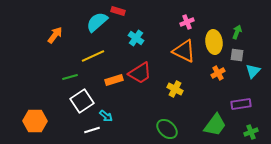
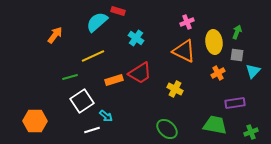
purple rectangle: moved 6 px left, 1 px up
green trapezoid: rotated 115 degrees counterclockwise
